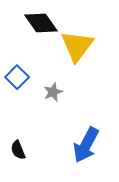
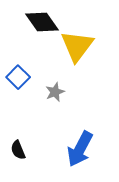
black diamond: moved 1 px right, 1 px up
blue square: moved 1 px right
gray star: moved 2 px right
blue arrow: moved 6 px left, 4 px down
